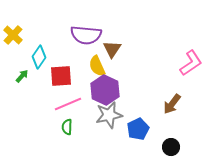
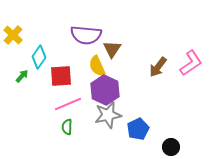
brown arrow: moved 14 px left, 37 px up
gray star: moved 1 px left
